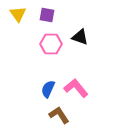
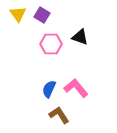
purple square: moved 5 px left; rotated 21 degrees clockwise
blue semicircle: moved 1 px right
